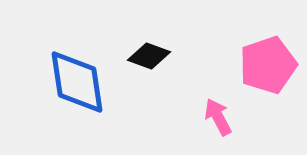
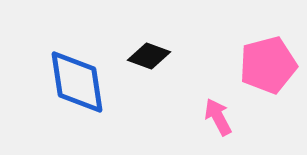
pink pentagon: rotated 4 degrees clockwise
